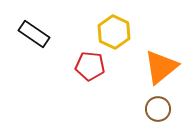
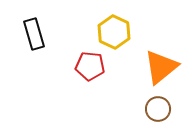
black rectangle: rotated 40 degrees clockwise
